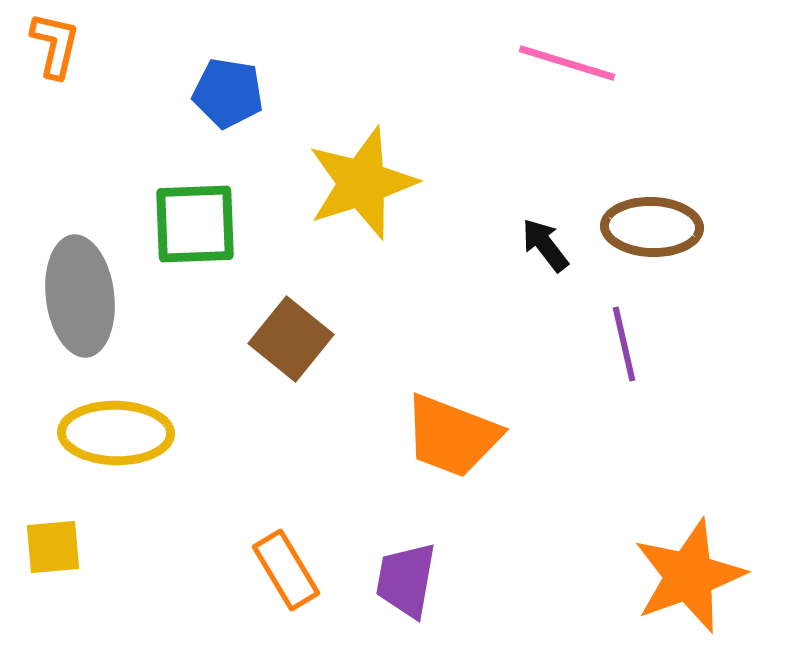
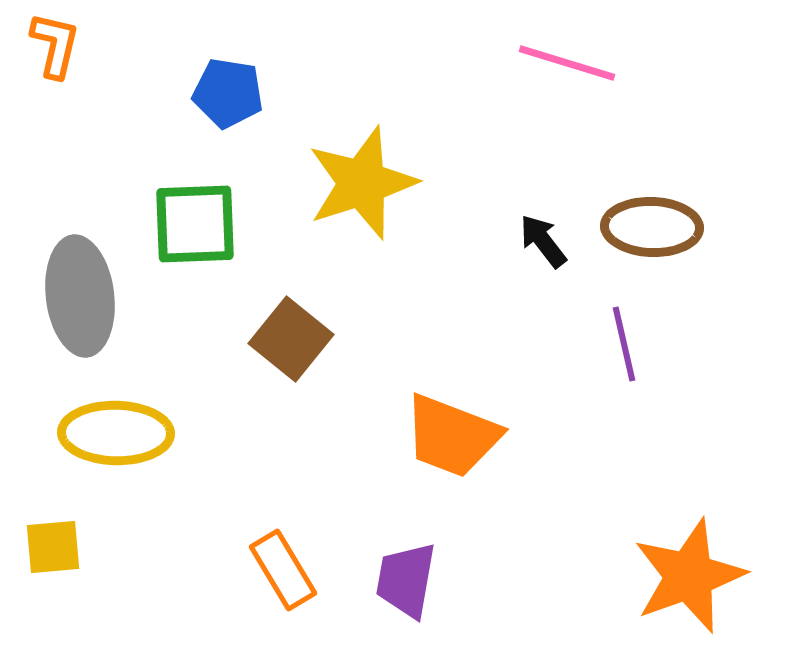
black arrow: moved 2 px left, 4 px up
orange rectangle: moved 3 px left
